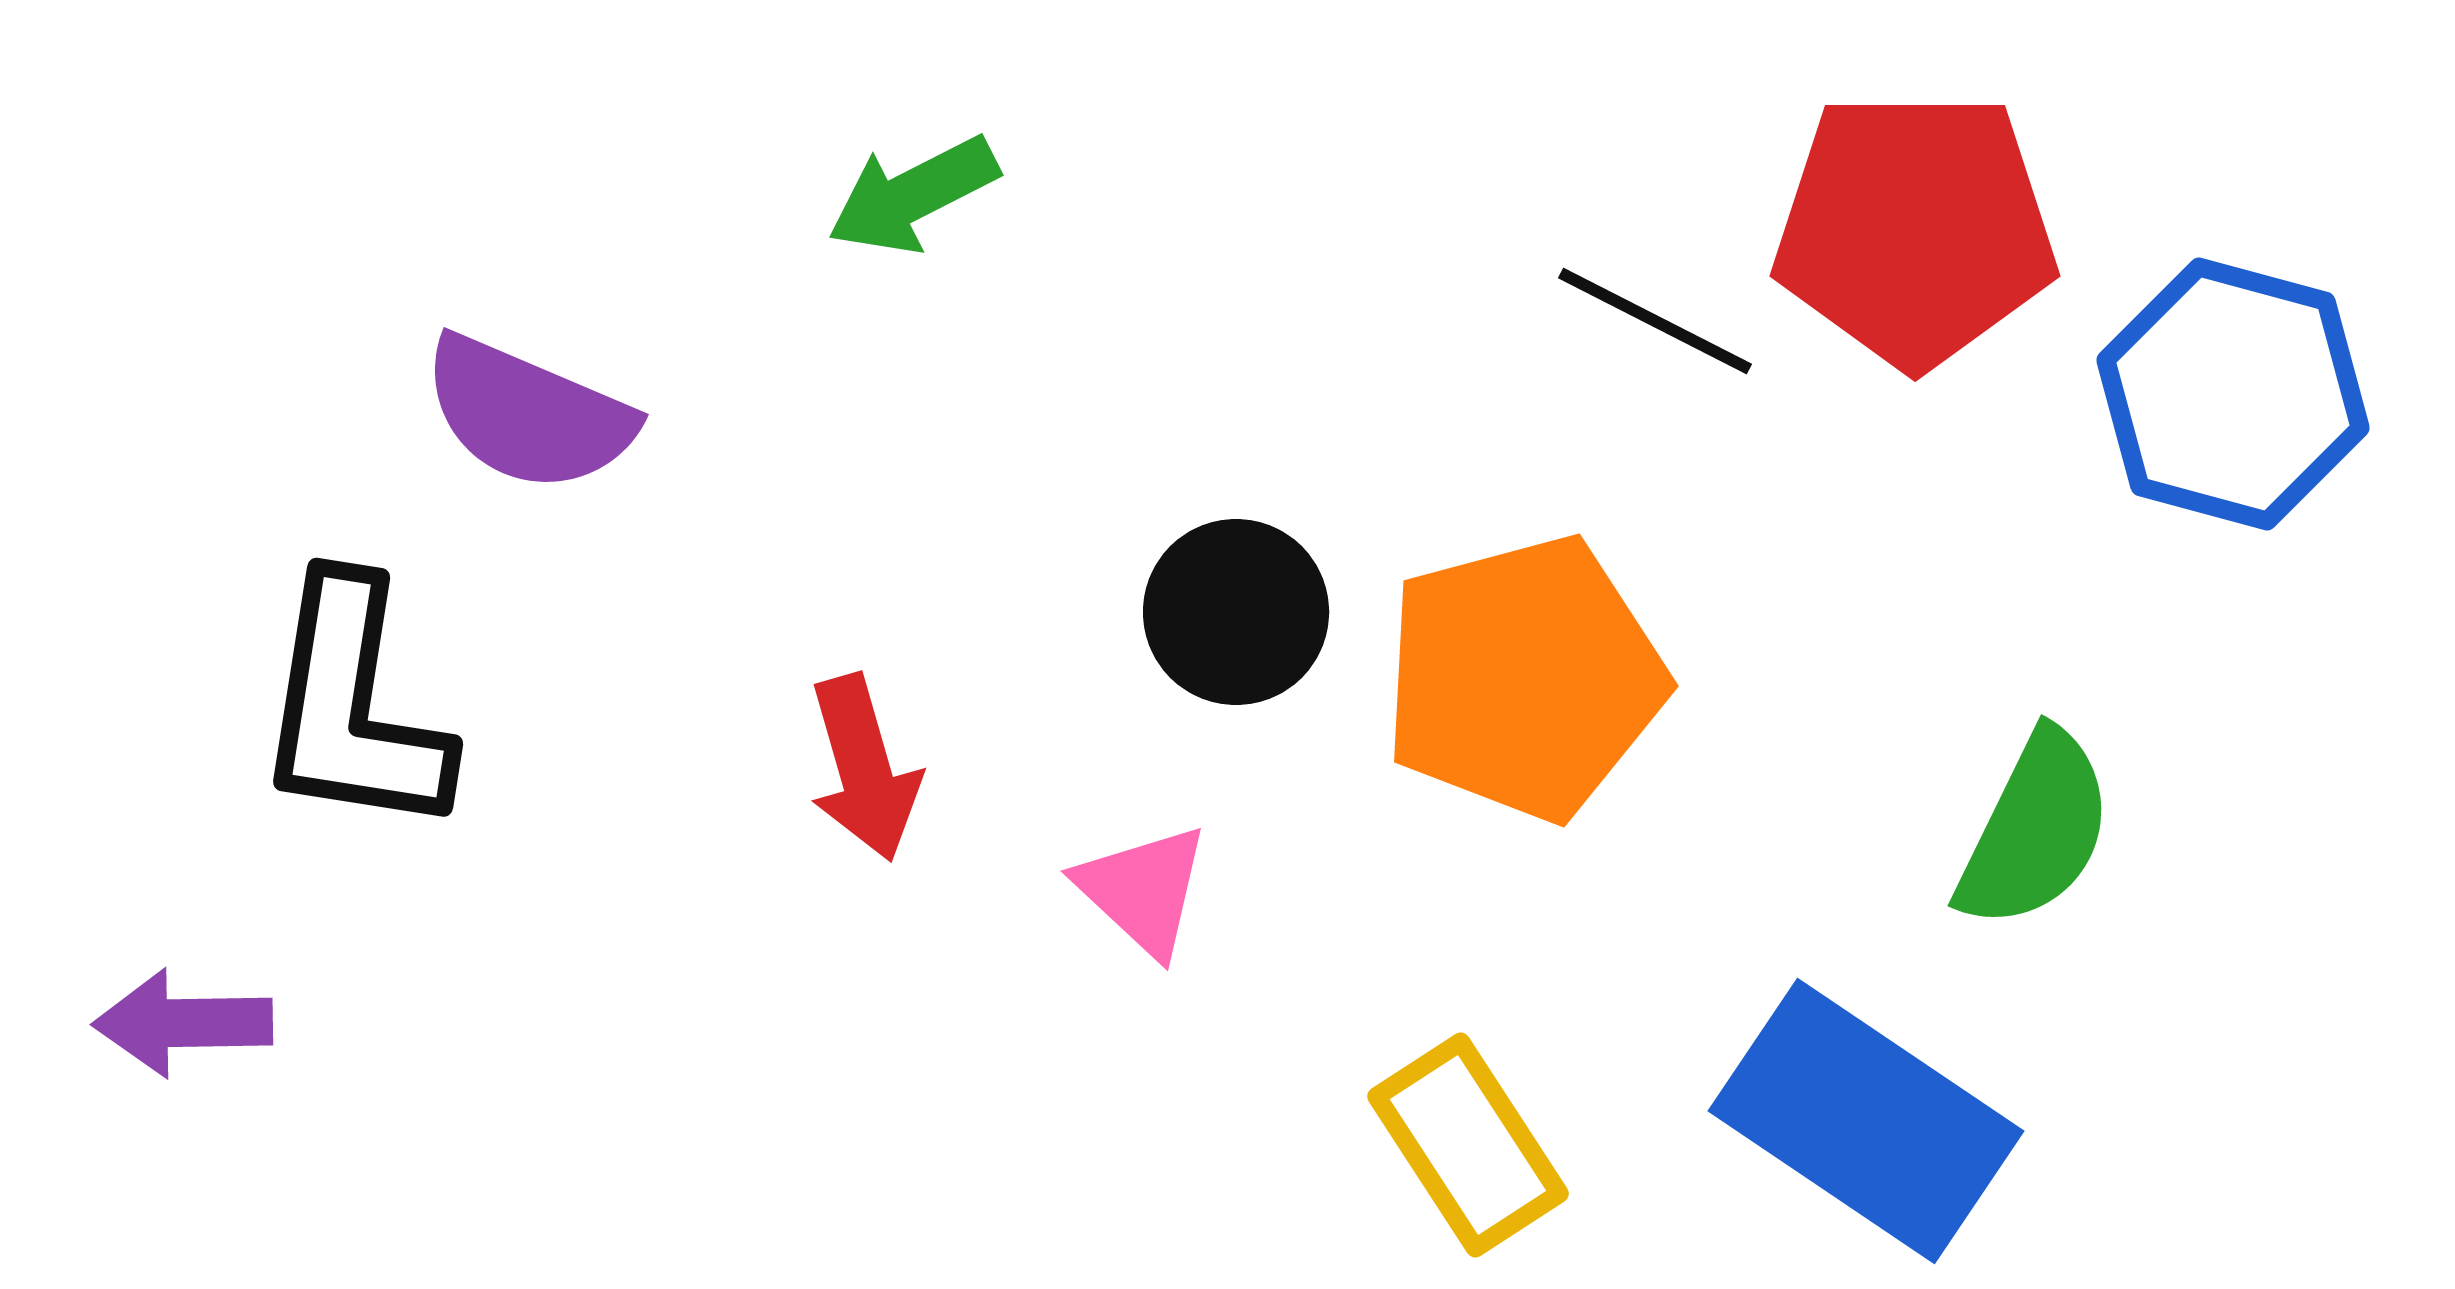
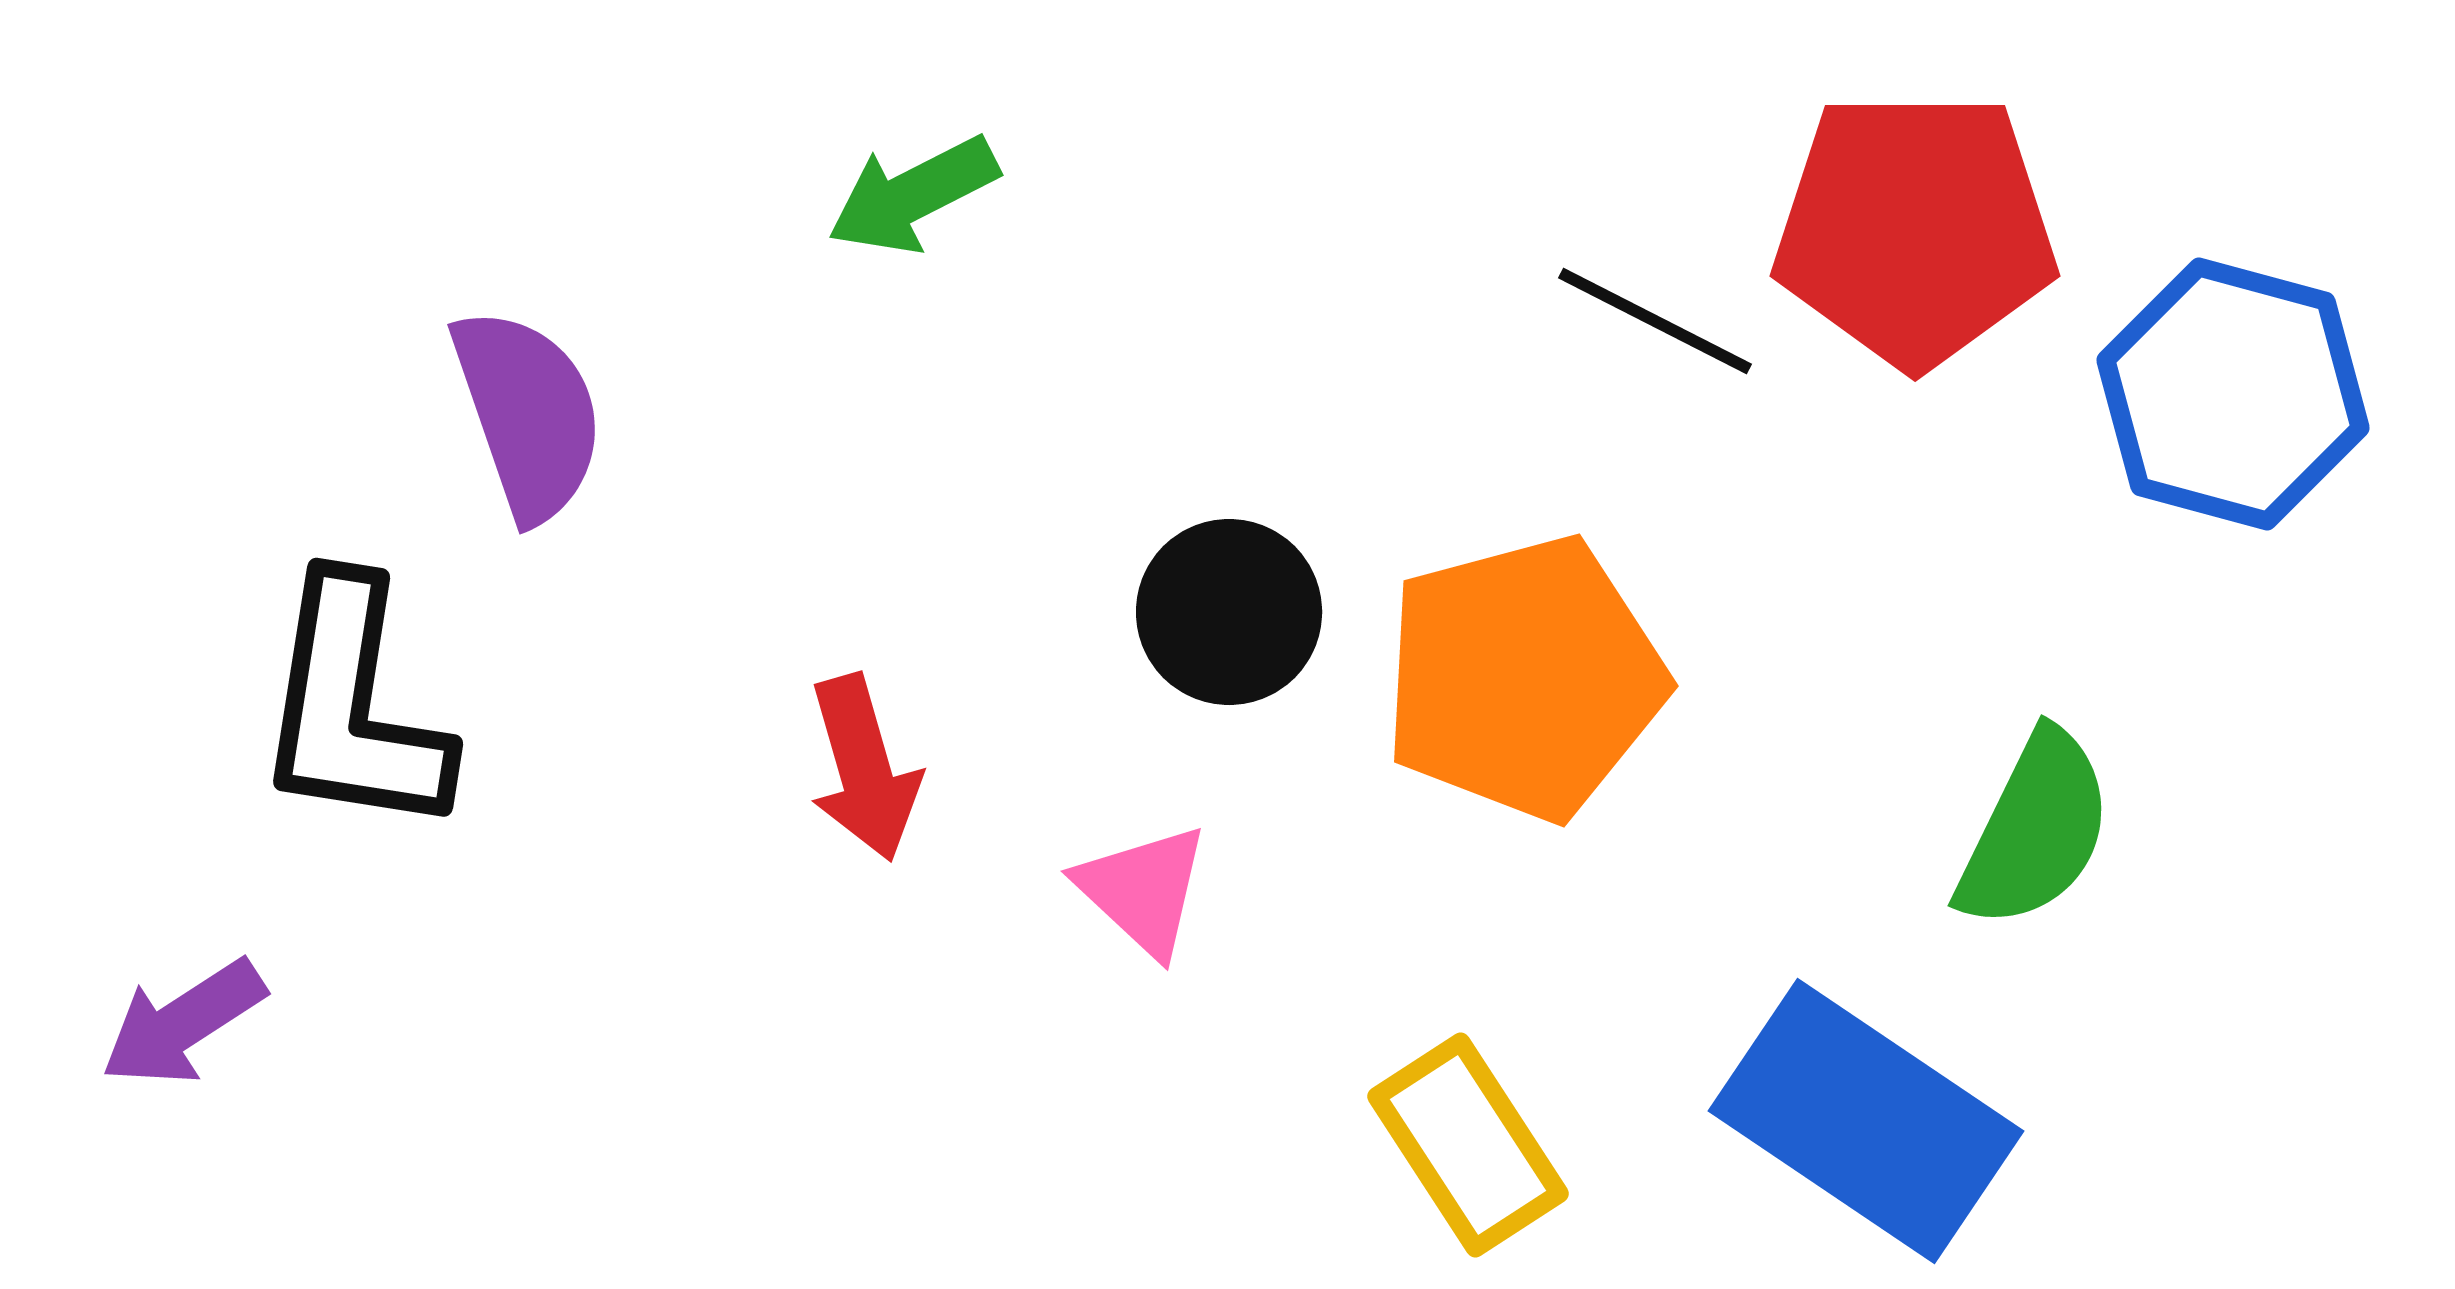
purple semicircle: rotated 132 degrees counterclockwise
black circle: moved 7 px left
purple arrow: rotated 32 degrees counterclockwise
